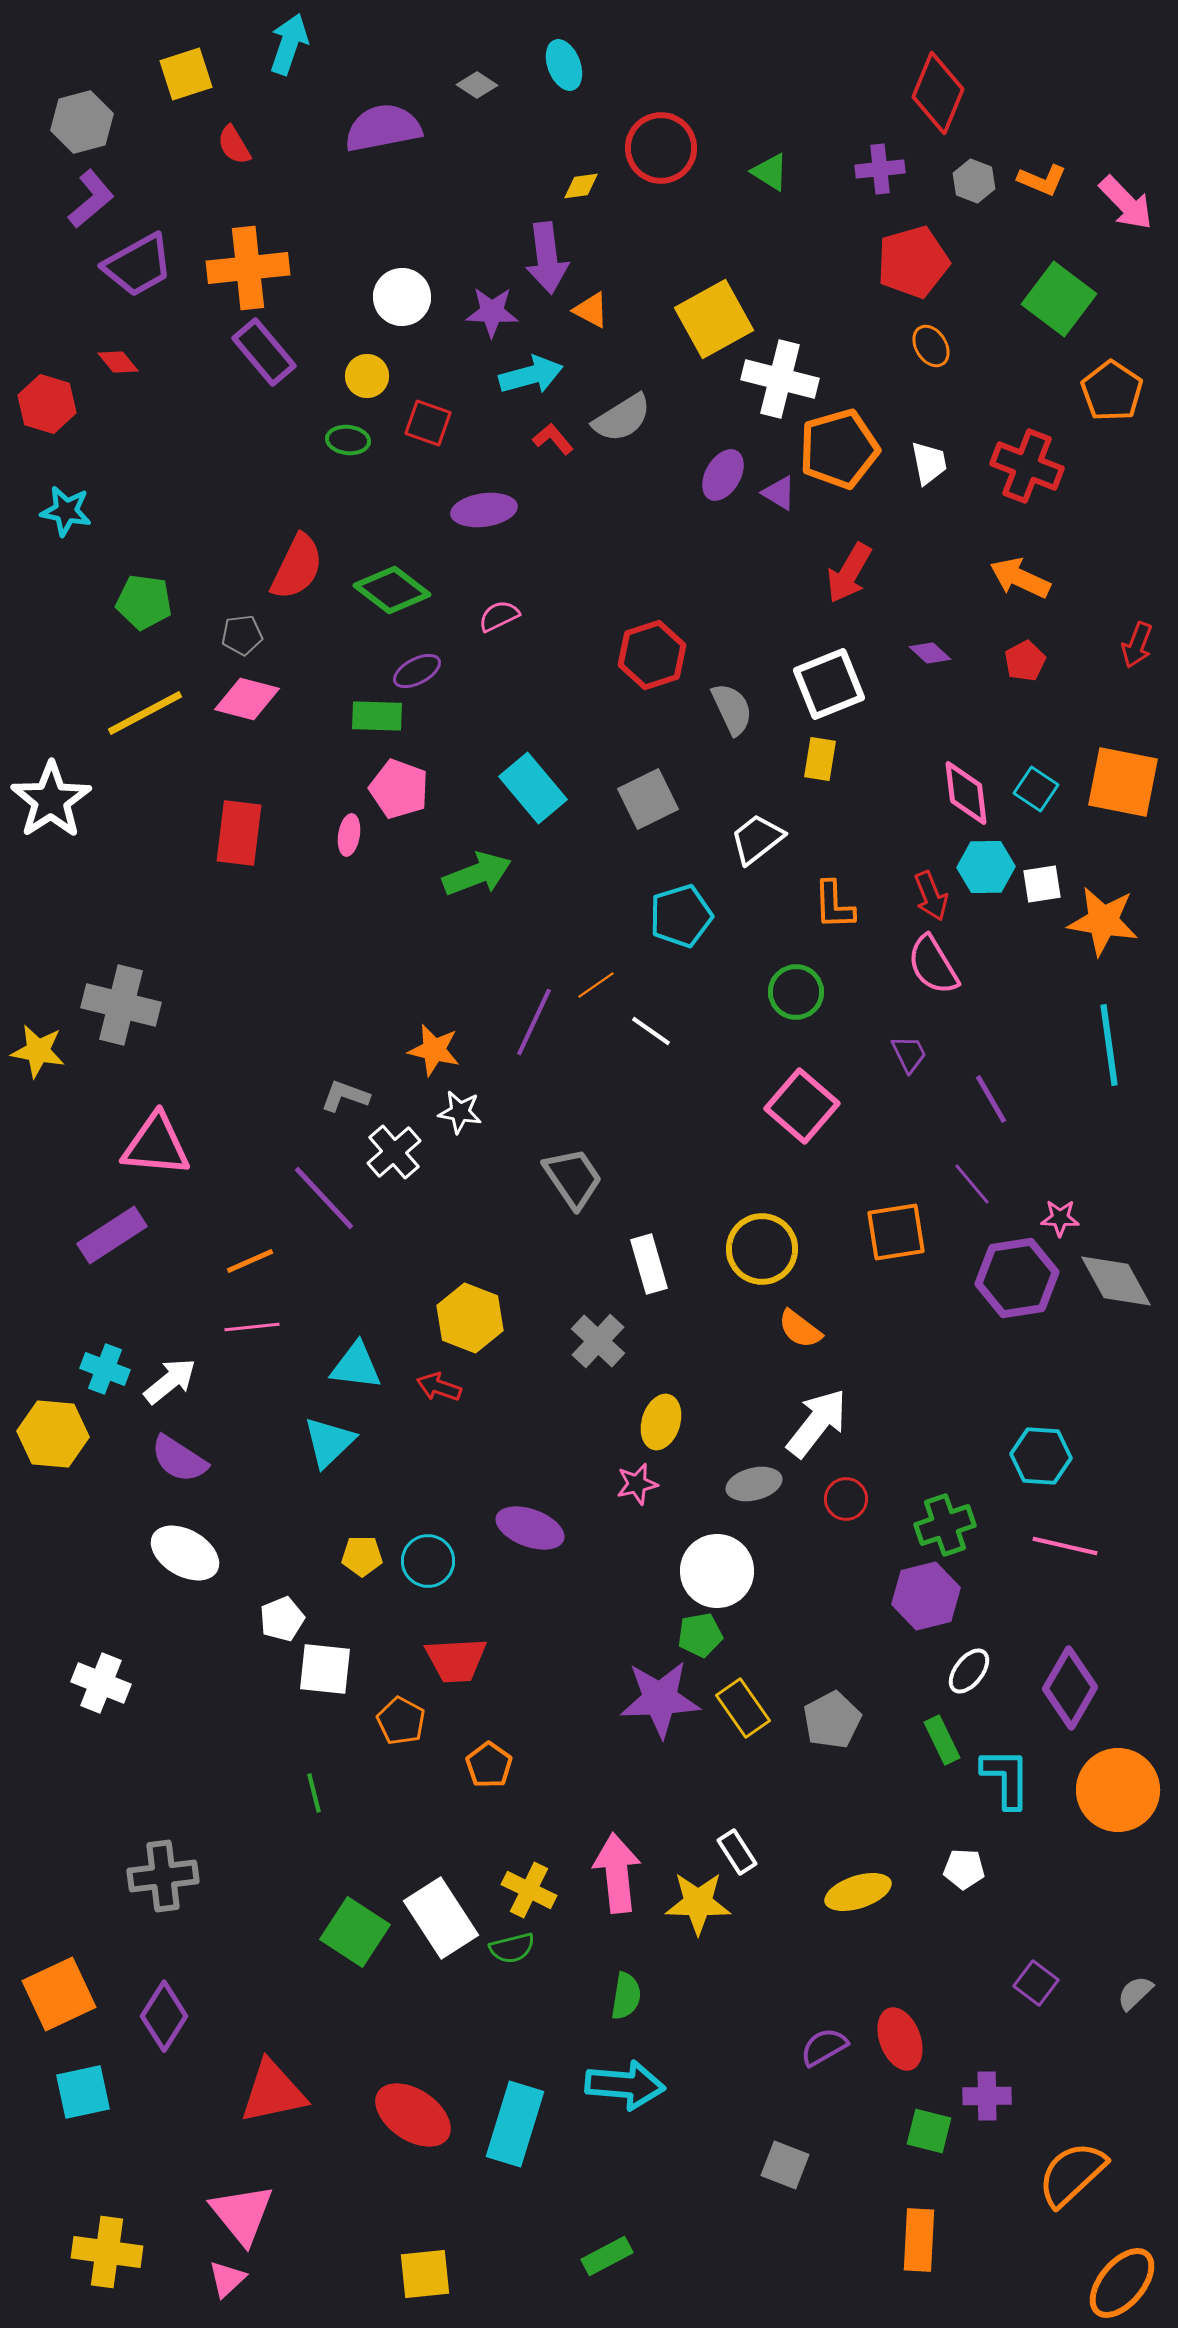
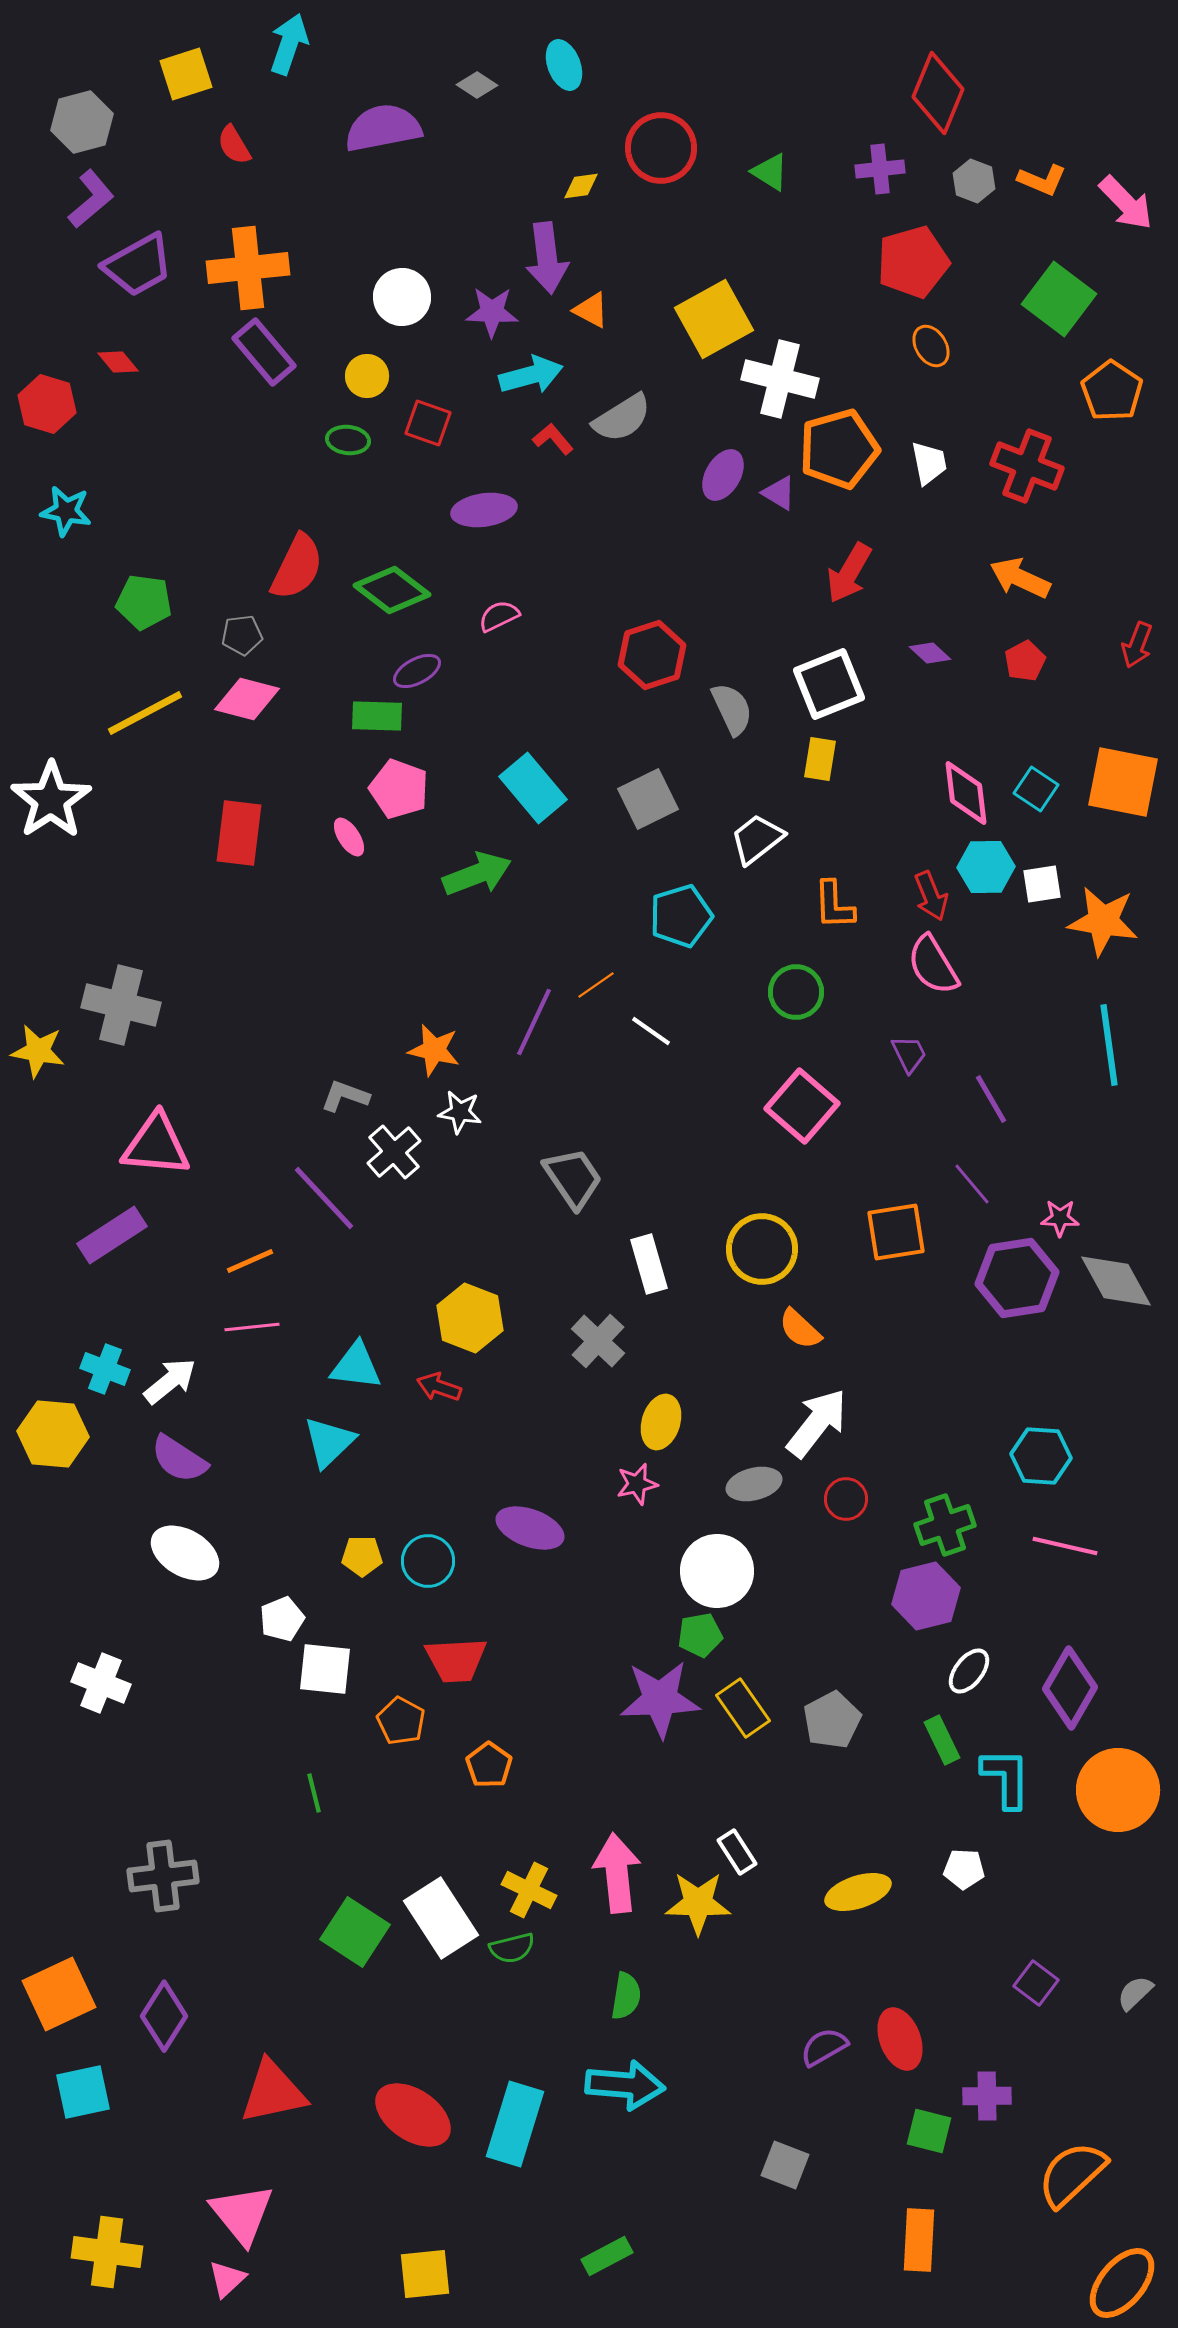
pink ellipse at (349, 835): moved 2 px down; rotated 42 degrees counterclockwise
orange semicircle at (800, 1329): rotated 6 degrees clockwise
